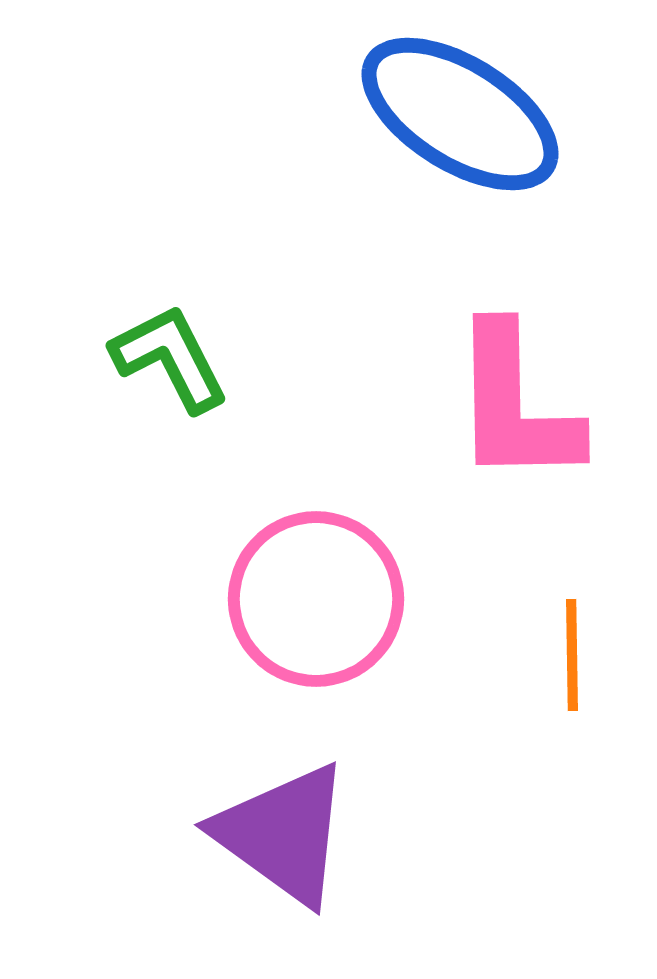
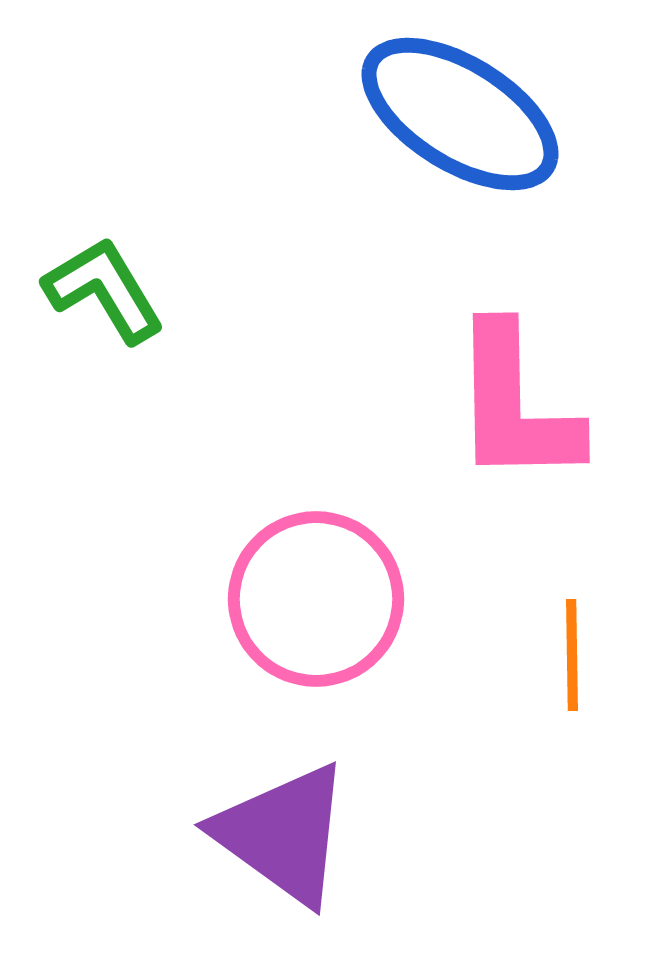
green L-shape: moved 66 px left, 68 px up; rotated 4 degrees counterclockwise
